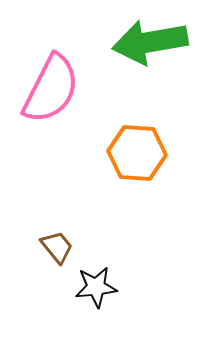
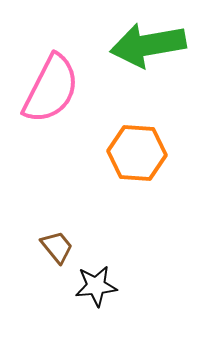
green arrow: moved 2 px left, 3 px down
black star: moved 1 px up
